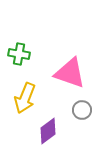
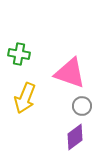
gray circle: moved 4 px up
purple diamond: moved 27 px right, 6 px down
